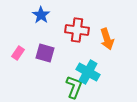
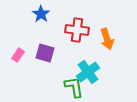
blue star: moved 1 px up
pink rectangle: moved 2 px down
cyan cross: rotated 25 degrees clockwise
green L-shape: rotated 30 degrees counterclockwise
